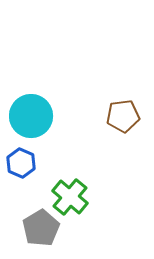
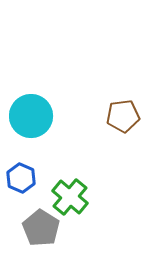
blue hexagon: moved 15 px down
gray pentagon: rotated 9 degrees counterclockwise
